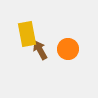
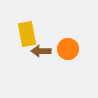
brown arrow: moved 1 px right, 1 px down; rotated 60 degrees counterclockwise
